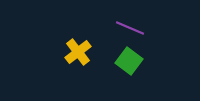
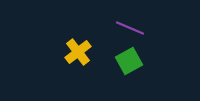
green square: rotated 24 degrees clockwise
